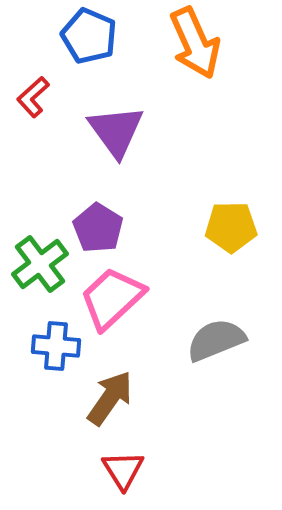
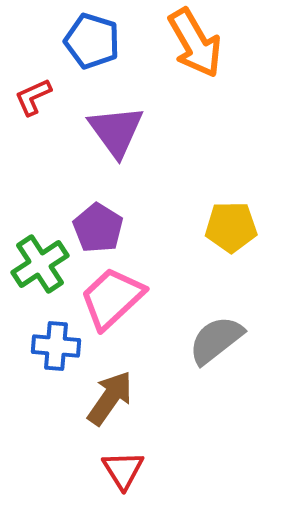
blue pentagon: moved 3 px right, 5 px down; rotated 6 degrees counterclockwise
orange arrow: rotated 6 degrees counterclockwise
red L-shape: rotated 18 degrees clockwise
green cross: rotated 4 degrees clockwise
gray semicircle: rotated 16 degrees counterclockwise
